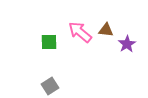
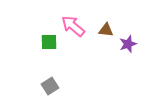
pink arrow: moved 7 px left, 6 px up
purple star: moved 1 px right; rotated 12 degrees clockwise
